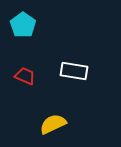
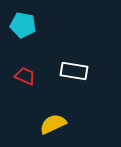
cyan pentagon: rotated 25 degrees counterclockwise
